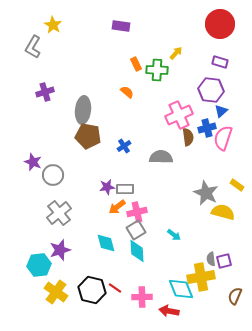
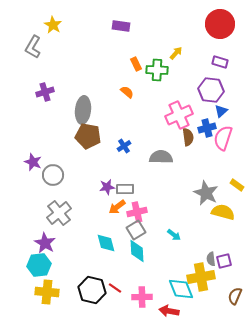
purple star at (60, 250): moved 15 px left, 7 px up; rotated 25 degrees counterclockwise
yellow cross at (56, 292): moved 9 px left; rotated 30 degrees counterclockwise
